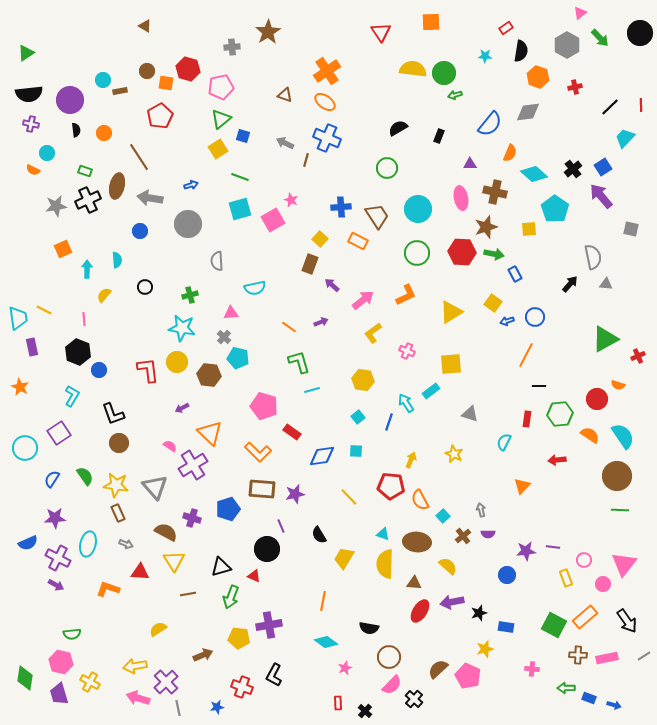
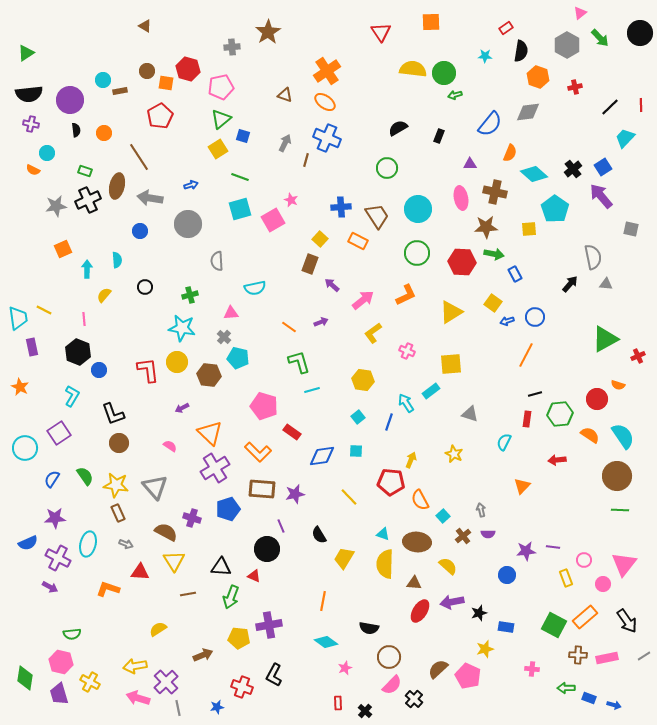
gray arrow at (285, 143): rotated 90 degrees clockwise
brown star at (486, 227): rotated 15 degrees clockwise
red hexagon at (462, 252): moved 10 px down
black line at (539, 386): moved 4 px left, 8 px down; rotated 16 degrees counterclockwise
purple cross at (193, 465): moved 22 px right, 3 px down
red pentagon at (391, 486): moved 4 px up
black triangle at (221, 567): rotated 20 degrees clockwise
purple arrow at (56, 585): moved 6 px left, 2 px down
